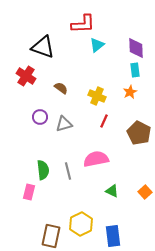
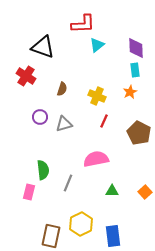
brown semicircle: moved 1 px right, 1 px down; rotated 72 degrees clockwise
gray line: moved 12 px down; rotated 36 degrees clockwise
green triangle: rotated 24 degrees counterclockwise
